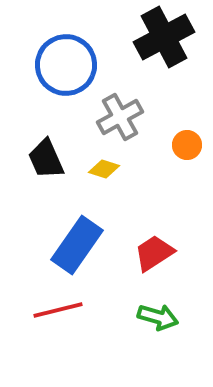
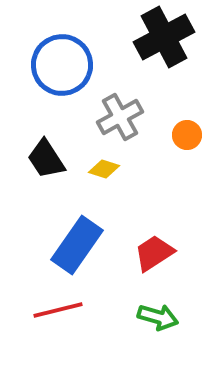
blue circle: moved 4 px left
orange circle: moved 10 px up
black trapezoid: rotated 9 degrees counterclockwise
